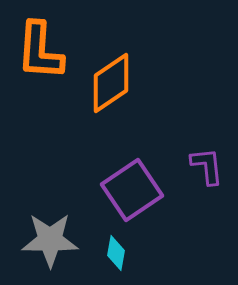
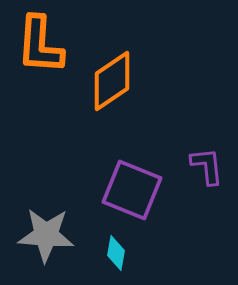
orange L-shape: moved 6 px up
orange diamond: moved 1 px right, 2 px up
purple square: rotated 34 degrees counterclockwise
gray star: moved 4 px left, 5 px up; rotated 4 degrees clockwise
